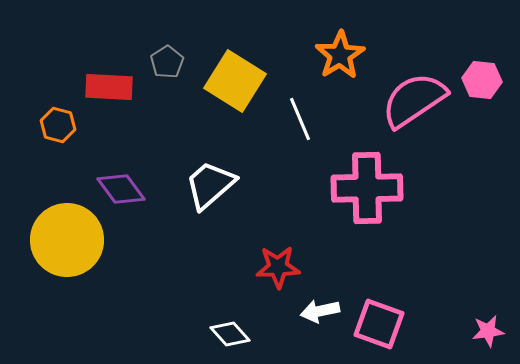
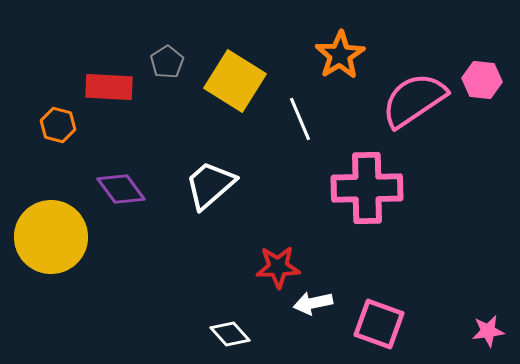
yellow circle: moved 16 px left, 3 px up
white arrow: moved 7 px left, 8 px up
